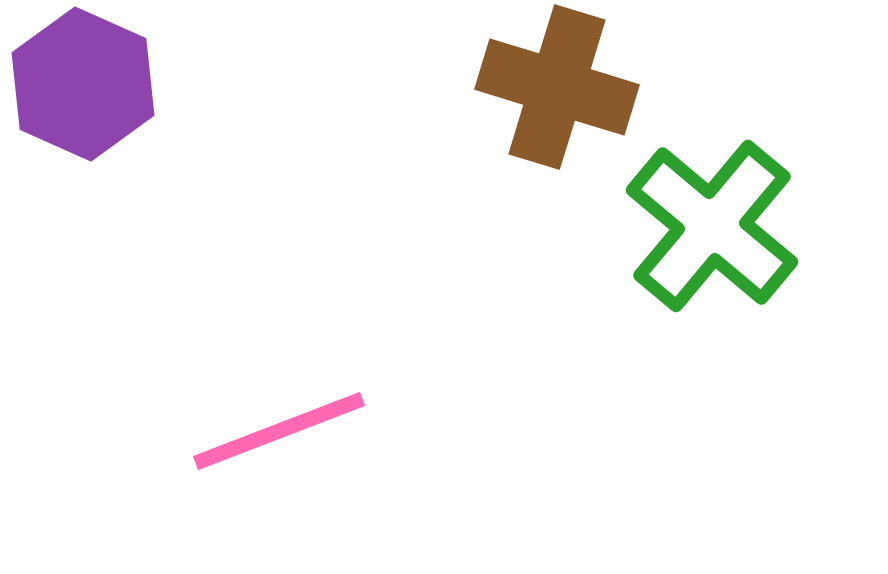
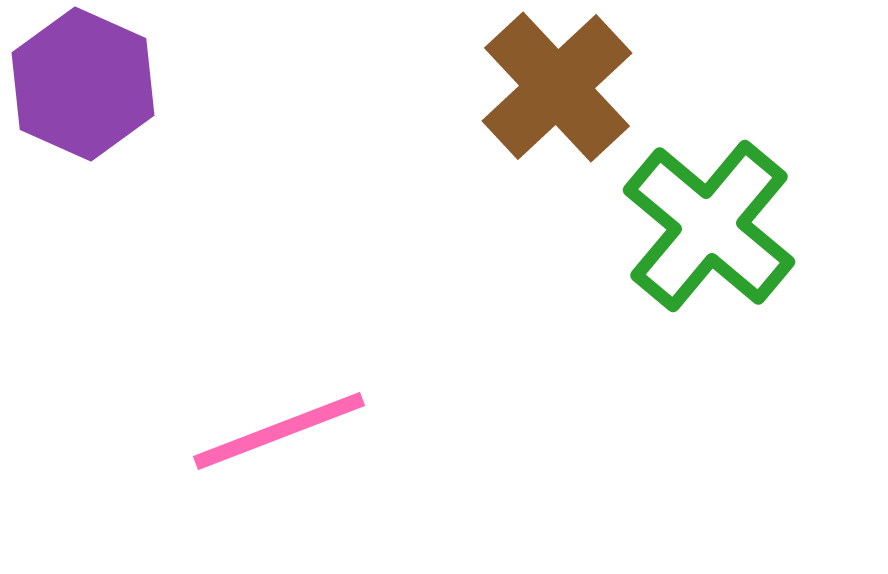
brown cross: rotated 30 degrees clockwise
green cross: moved 3 px left
